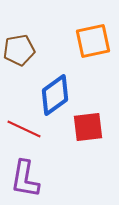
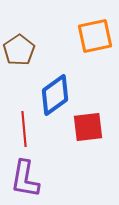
orange square: moved 2 px right, 5 px up
brown pentagon: rotated 24 degrees counterclockwise
red line: rotated 60 degrees clockwise
